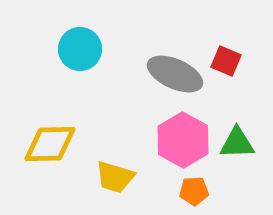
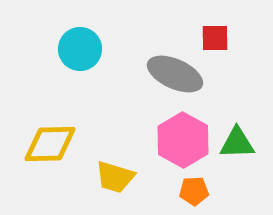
red square: moved 11 px left, 23 px up; rotated 24 degrees counterclockwise
